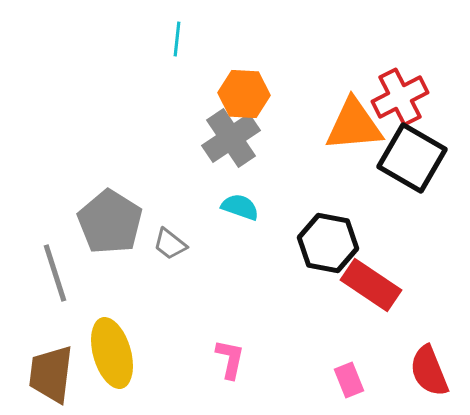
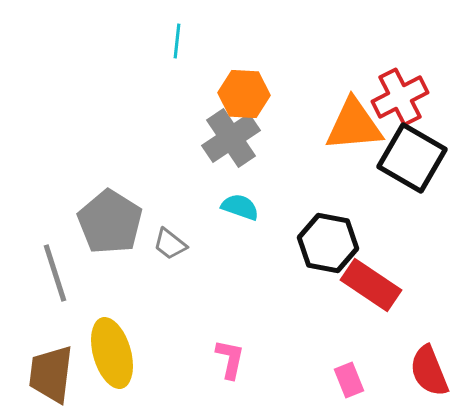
cyan line: moved 2 px down
